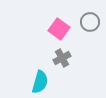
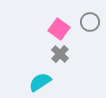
gray cross: moved 2 px left, 4 px up; rotated 18 degrees counterclockwise
cyan semicircle: rotated 140 degrees counterclockwise
